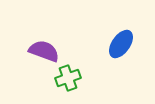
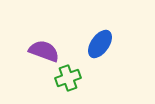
blue ellipse: moved 21 px left
